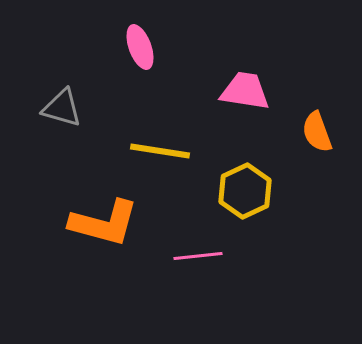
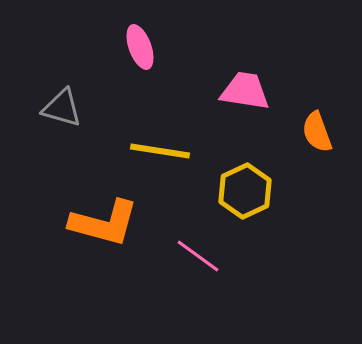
pink line: rotated 42 degrees clockwise
